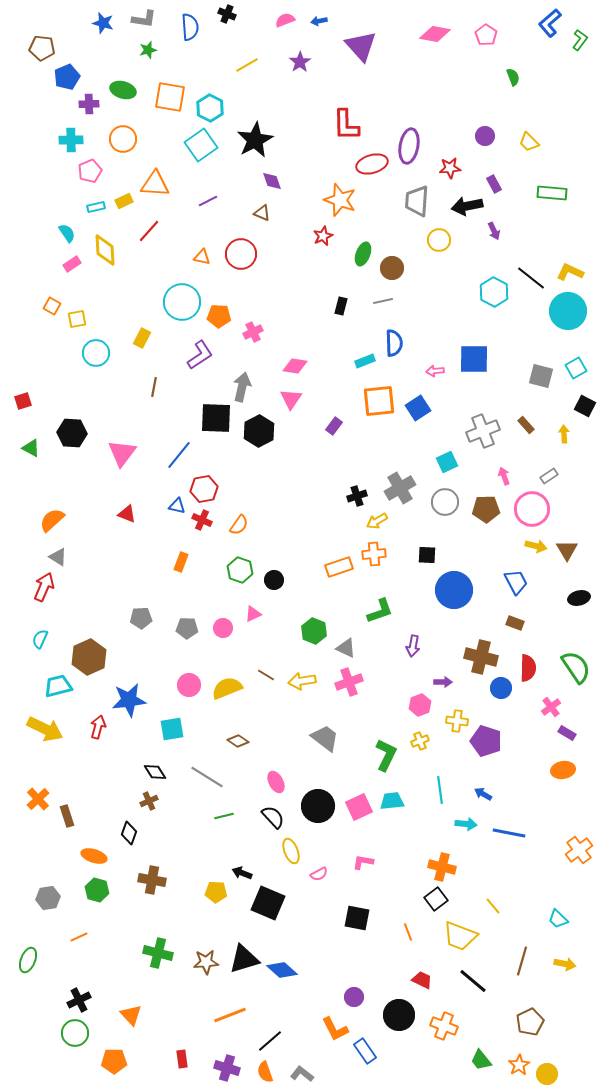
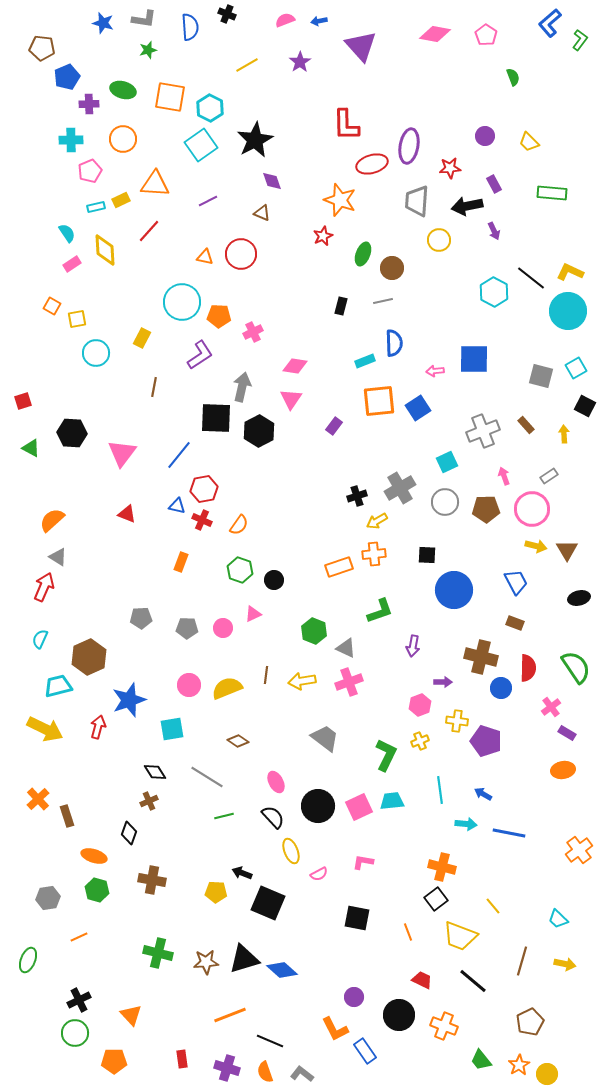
yellow rectangle at (124, 201): moved 3 px left, 1 px up
orange triangle at (202, 257): moved 3 px right
brown line at (266, 675): rotated 66 degrees clockwise
blue star at (129, 700): rotated 12 degrees counterclockwise
black line at (270, 1041): rotated 64 degrees clockwise
